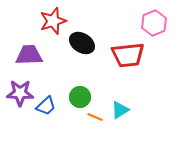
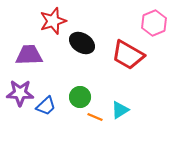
red trapezoid: rotated 36 degrees clockwise
